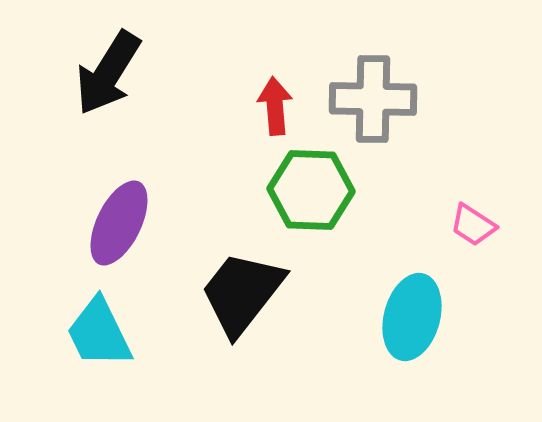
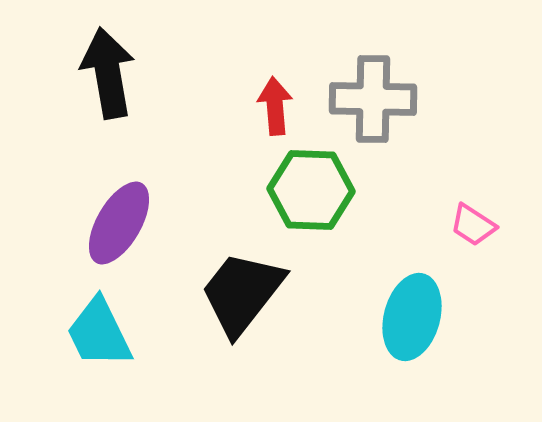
black arrow: rotated 138 degrees clockwise
purple ellipse: rotated 4 degrees clockwise
